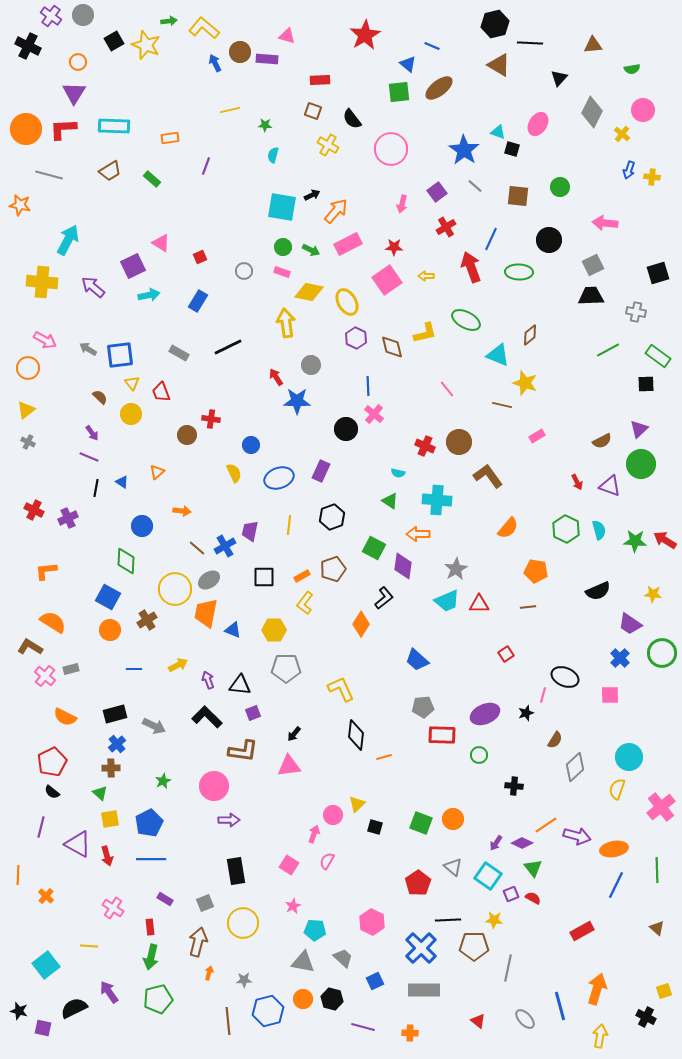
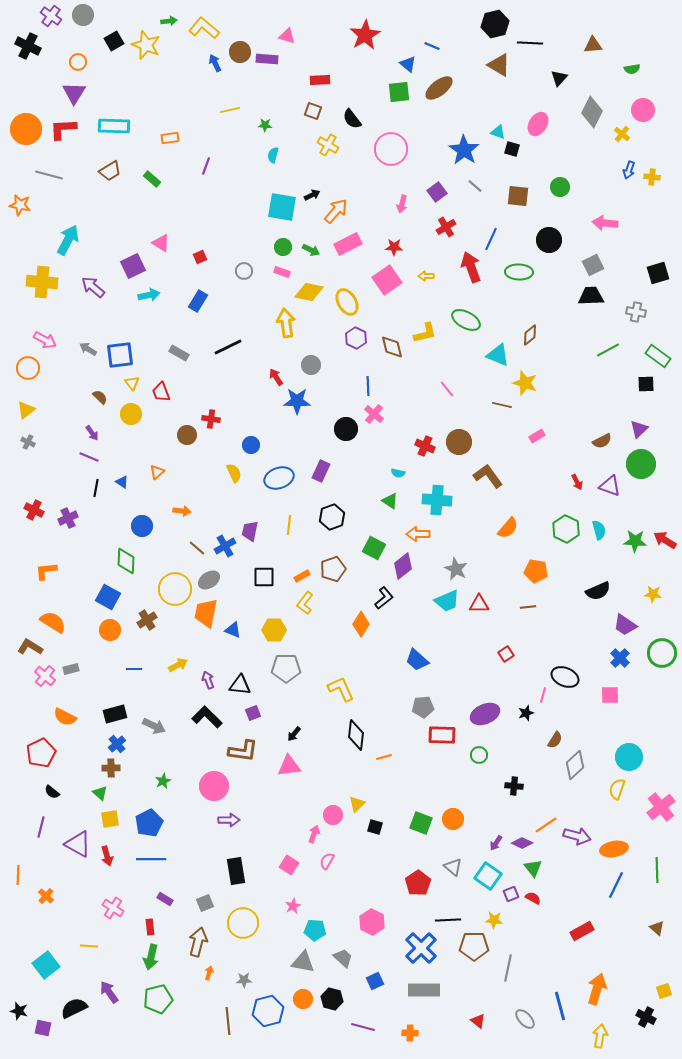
purple diamond at (403, 566): rotated 44 degrees clockwise
gray star at (456, 569): rotated 15 degrees counterclockwise
purple trapezoid at (630, 624): moved 5 px left, 1 px down
red pentagon at (52, 762): moved 11 px left, 9 px up
gray diamond at (575, 767): moved 2 px up
